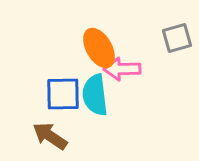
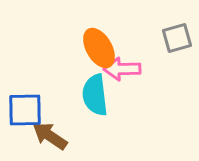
blue square: moved 38 px left, 16 px down
